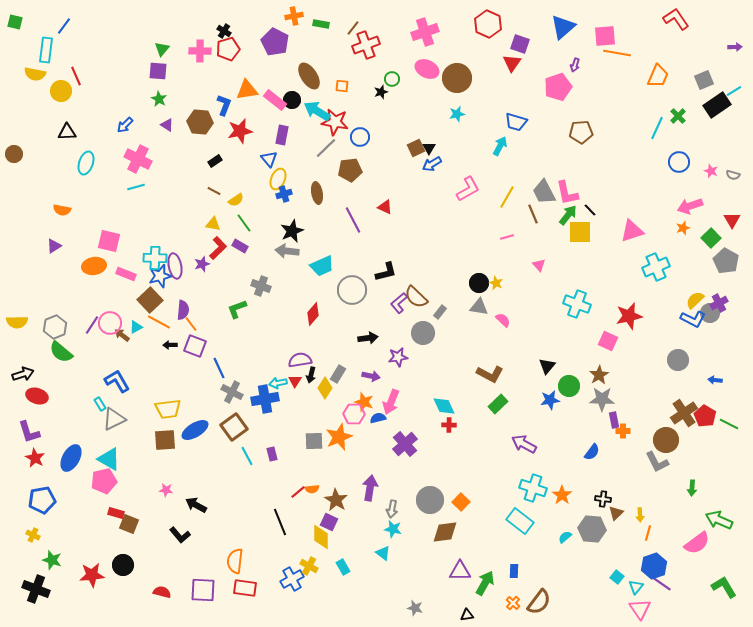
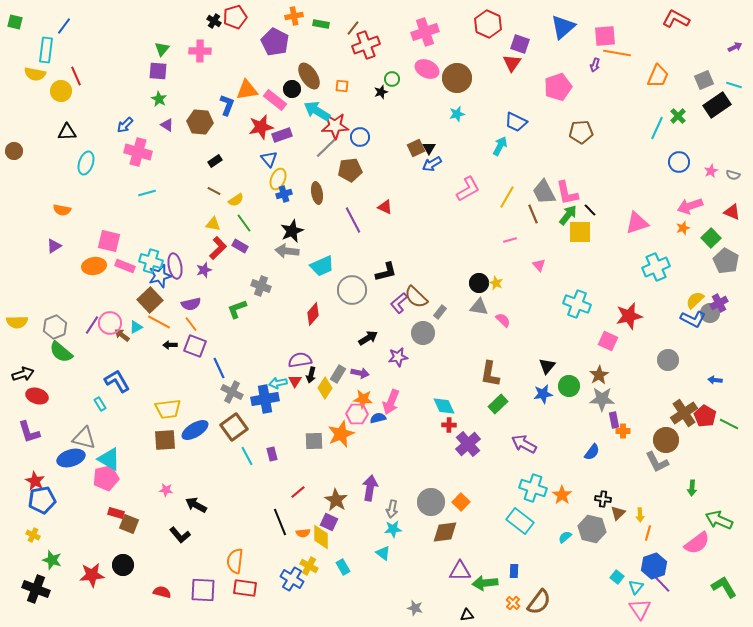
red L-shape at (676, 19): rotated 28 degrees counterclockwise
black cross at (224, 31): moved 10 px left, 10 px up
purple arrow at (735, 47): rotated 24 degrees counterclockwise
red pentagon at (228, 49): moved 7 px right, 32 px up
purple arrow at (575, 65): moved 20 px right
cyan line at (734, 91): moved 6 px up; rotated 49 degrees clockwise
black circle at (292, 100): moved 11 px up
blue L-shape at (224, 105): moved 3 px right
red star at (335, 122): moved 4 px down; rotated 12 degrees counterclockwise
blue trapezoid at (516, 122): rotated 10 degrees clockwise
red star at (240, 131): moved 21 px right, 4 px up
purple rectangle at (282, 135): rotated 60 degrees clockwise
brown circle at (14, 154): moved 3 px up
pink cross at (138, 159): moved 7 px up; rotated 12 degrees counterclockwise
pink star at (711, 171): rotated 24 degrees clockwise
cyan line at (136, 187): moved 11 px right, 6 px down
red triangle at (732, 220): moved 8 px up; rotated 36 degrees counterclockwise
pink triangle at (632, 231): moved 5 px right, 8 px up
pink line at (507, 237): moved 3 px right, 3 px down
cyan cross at (155, 258): moved 4 px left, 3 px down; rotated 15 degrees clockwise
purple star at (202, 264): moved 2 px right, 6 px down
pink rectangle at (126, 274): moved 1 px left, 8 px up
purple semicircle at (183, 310): moved 8 px right, 6 px up; rotated 72 degrees clockwise
black arrow at (368, 338): rotated 24 degrees counterclockwise
gray circle at (678, 360): moved 10 px left
brown L-shape at (490, 374): rotated 72 degrees clockwise
purple arrow at (371, 376): moved 11 px left, 3 px up
blue star at (550, 400): moved 7 px left, 6 px up
orange star at (364, 402): moved 1 px left, 3 px up; rotated 12 degrees counterclockwise
pink hexagon at (354, 414): moved 3 px right
gray triangle at (114, 419): moved 30 px left, 19 px down; rotated 40 degrees clockwise
orange star at (339, 437): moved 2 px right, 3 px up
purple cross at (405, 444): moved 63 px right
red star at (35, 458): moved 23 px down
blue ellipse at (71, 458): rotated 44 degrees clockwise
pink pentagon at (104, 481): moved 2 px right, 3 px up
orange semicircle at (312, 489): moved 9 px left, 44 px down
gray circle at (430, 500): moved 1 px right, 2 px down
brown triangle at (616, 513): moved 2 px right
cyan star at (393, 529): rotated 18 degrees counterclockwise
gray hexagon at (592, 529): rotated 8 degrees clockwise
blue cross at (292, 579): rotated 30 degrees counterclockwise
green arrow at (485, 583): rotated 125 degrees counterclockwise
purple line at (662, 584): rotated 12 degrees clockwise
